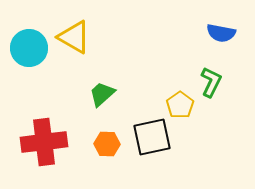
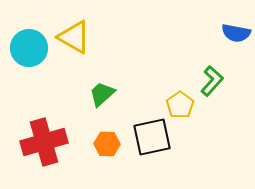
blue semicircle: moved 15 px right
green L-shape: moved 1 px right, 1 px up; rotated 16 degrees clockwise
red cross: rotated 9 degrees counterclockwise
